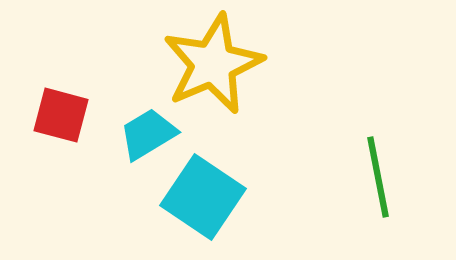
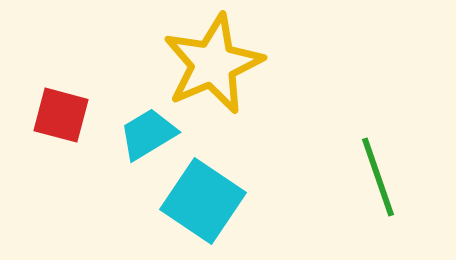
green line: rotated 8 degrees counterclockwise
cyan square: moved 4 px down
